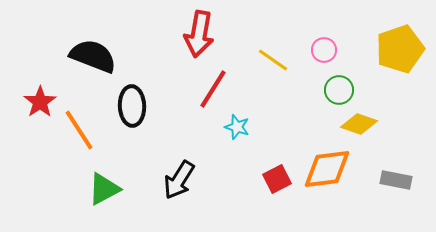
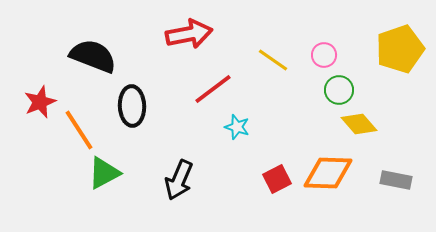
red arrow: moved 10 px left; rotated 111 degrees counterclockwise
pink circle: moved 5 px down
red line: rotated 21 degrees clockwise
red star: rotated 12 degrees clockwise
yellow diamond: rotated 30 degrees clockwise
orange diamond: moved 1 px right, 4 px down; rotated 9 degrees clockwise
black arrow: rotated 9 degrees counterclockwise
green triangle: moved 16 px up
